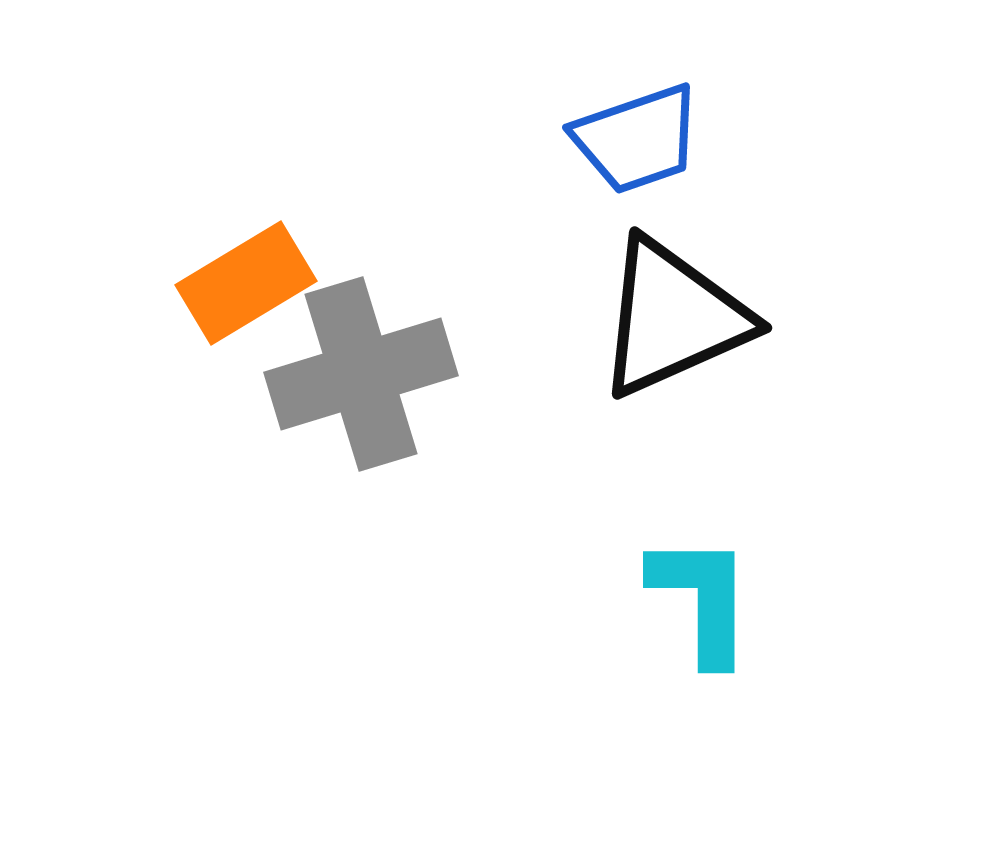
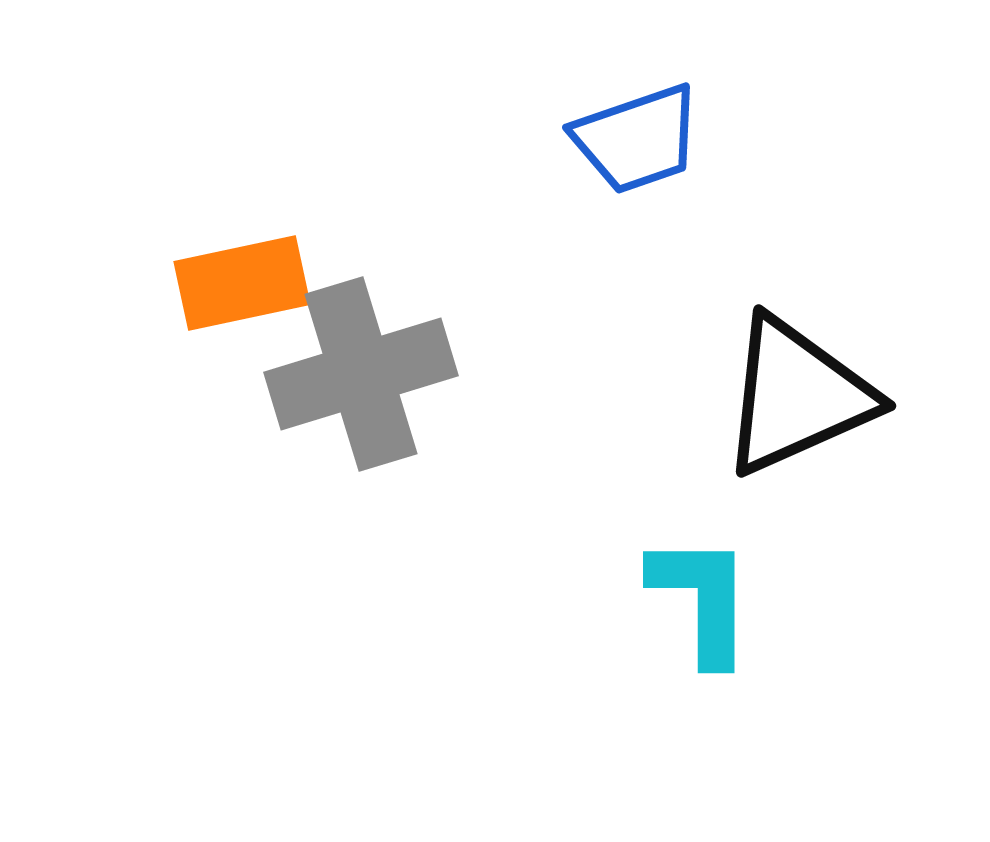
orange rectangle: moved 4 px left; rotated 19 degrees clockwise
black triangle: moved 124 px right, 78 px down
